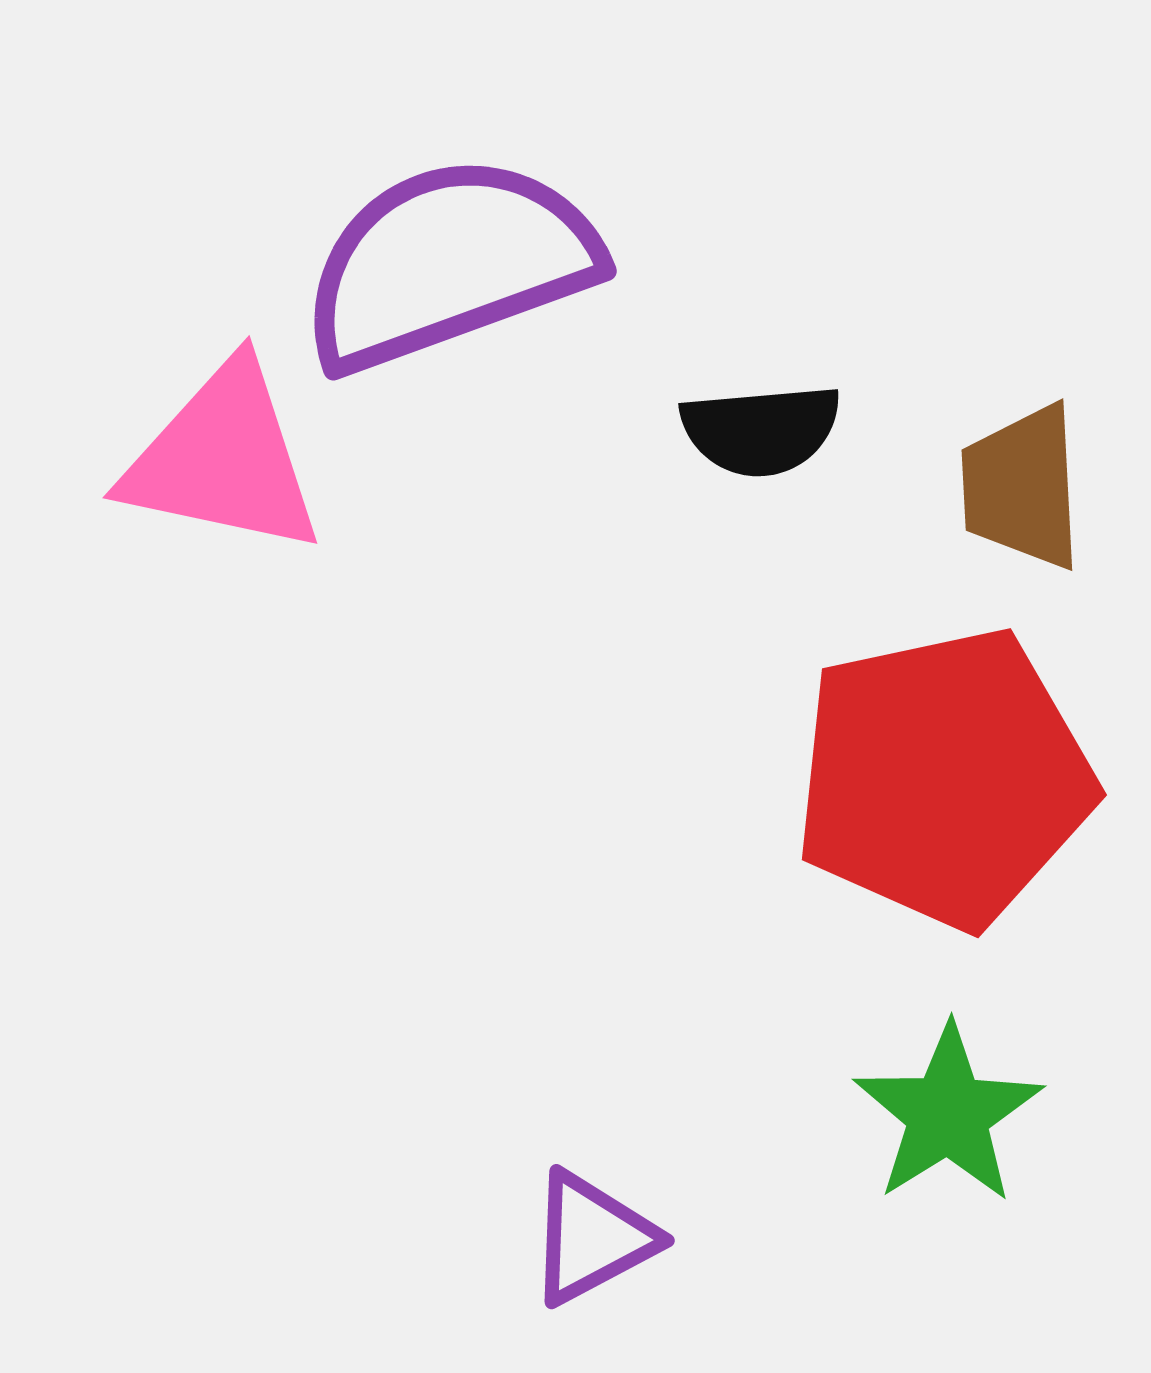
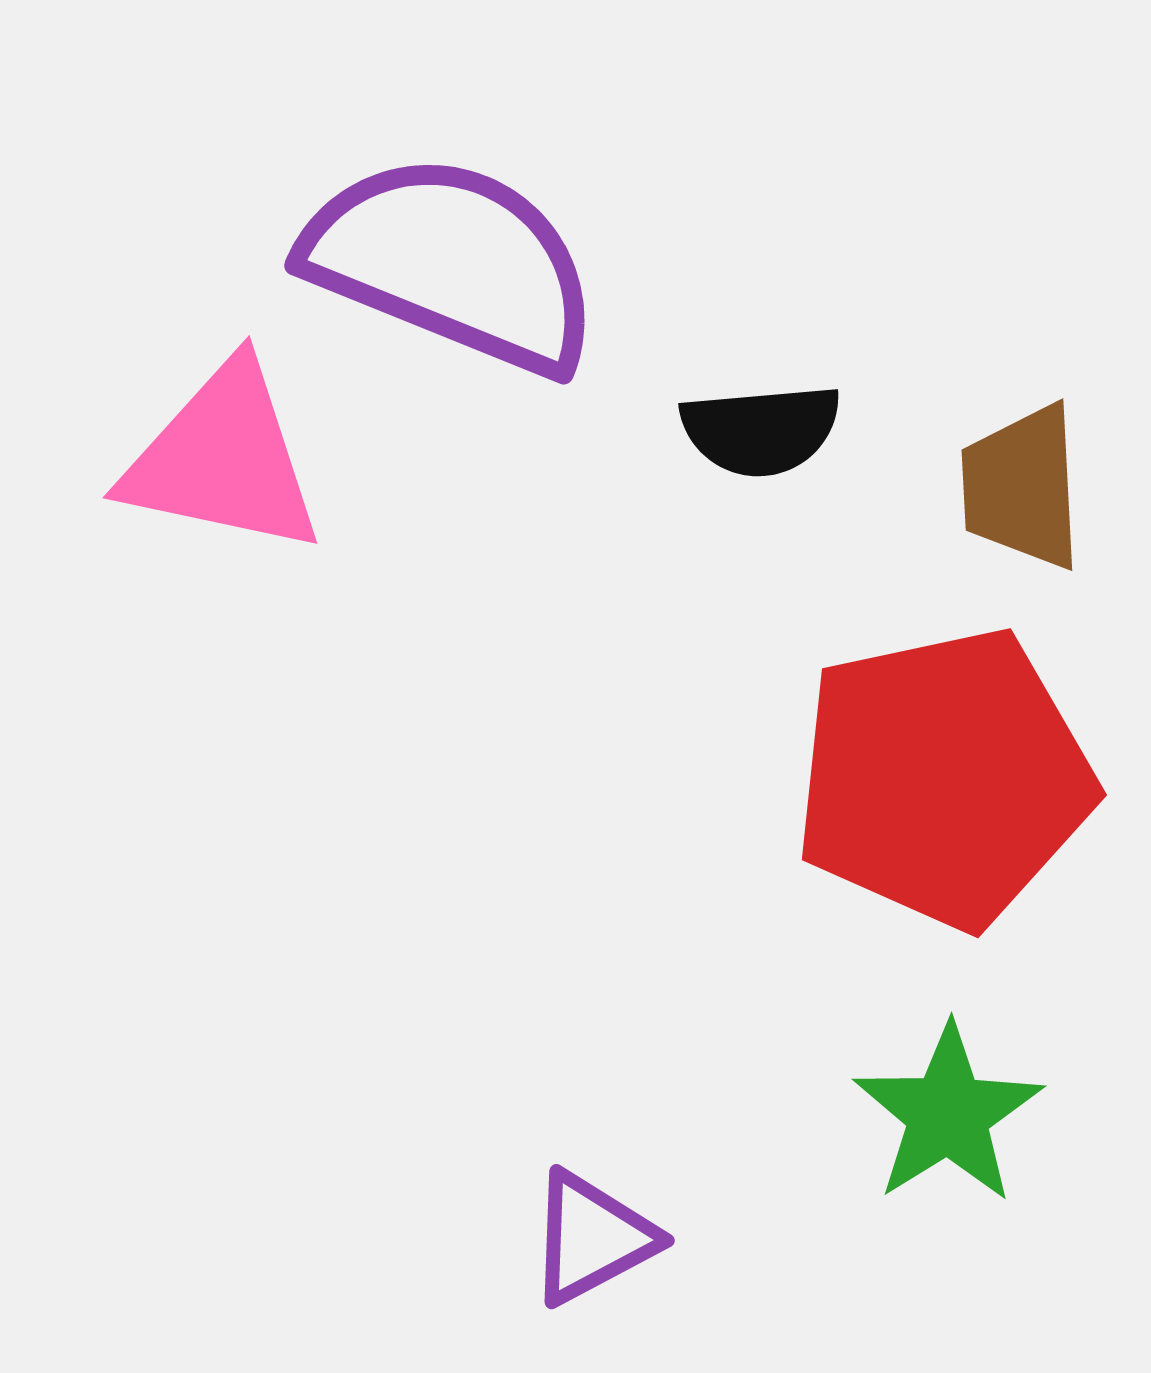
purple semicircle: moved 3 px right; rotated 42 degrees clockwise
